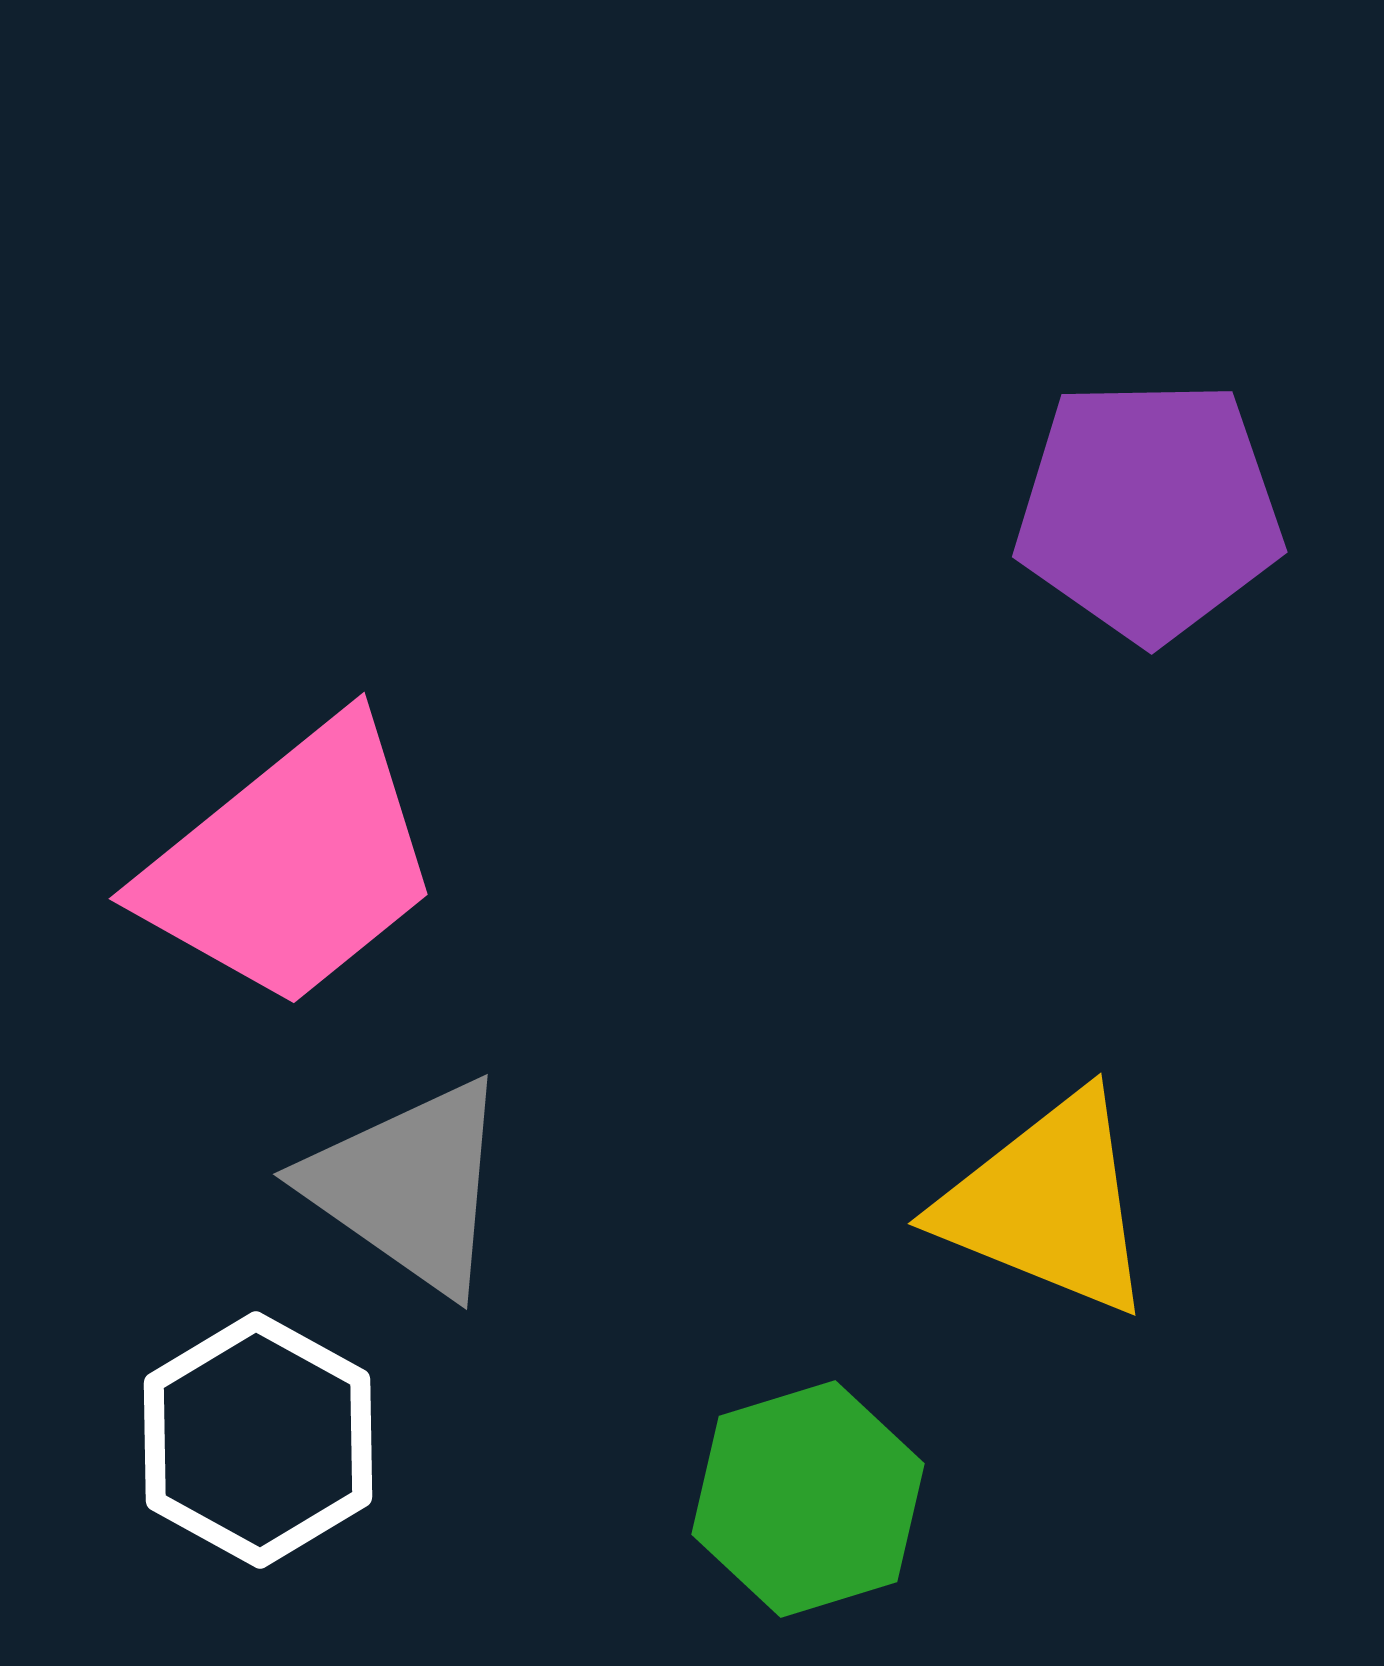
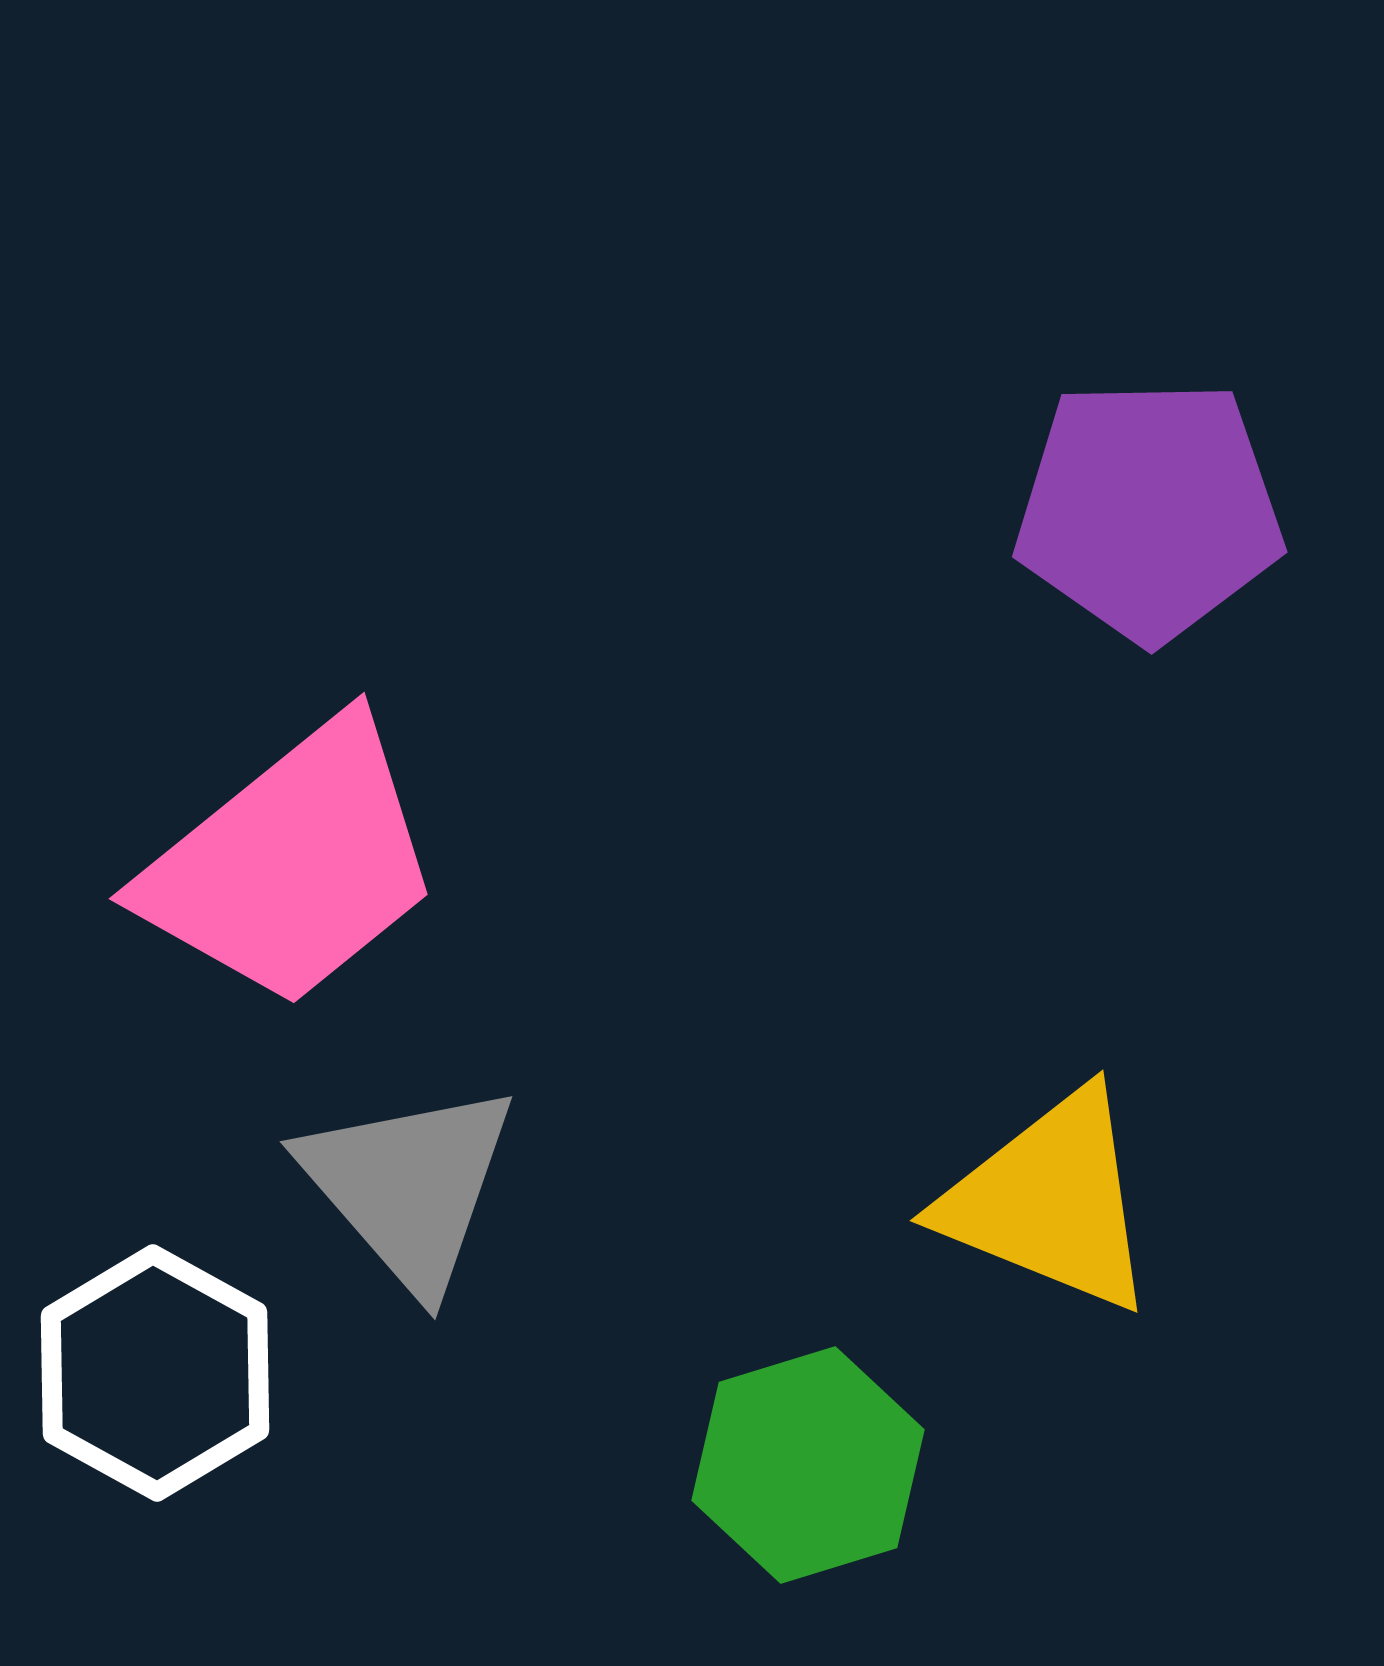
gray triangle: rotated 14 degrees clockwise
yellow triangle: moved 2 px right, 3 px up
white hexagon: moved 103 px left, 67 px up
green hexagon: moved 34 px up
